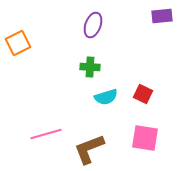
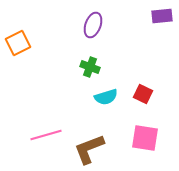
green cross: rotated 18 degrees clockwise
pink line: moved 1 px down
